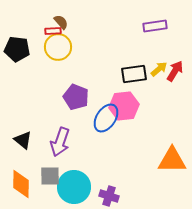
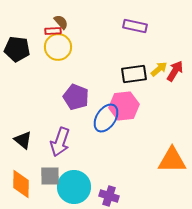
purple rectangle: moved 20 px left; rotated 20 degrees clockwise
